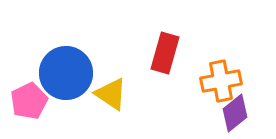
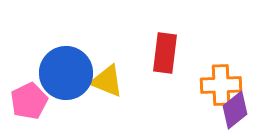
red rectangle: rotated 9 degrees counterclockwise
orange cross: moved 4 px down; rotated 9 degrees clockwise
yellow triangle: moved 4 px left, 13 px up; rotated 12 degrees counterclockwise
purple diamond: moved 3 px up
